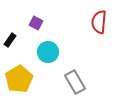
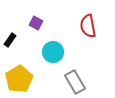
red semicircle: moved 11 px left, 4 px down; rotated 15 degrees counterclockwise
cyan circle: moved 5 px right
